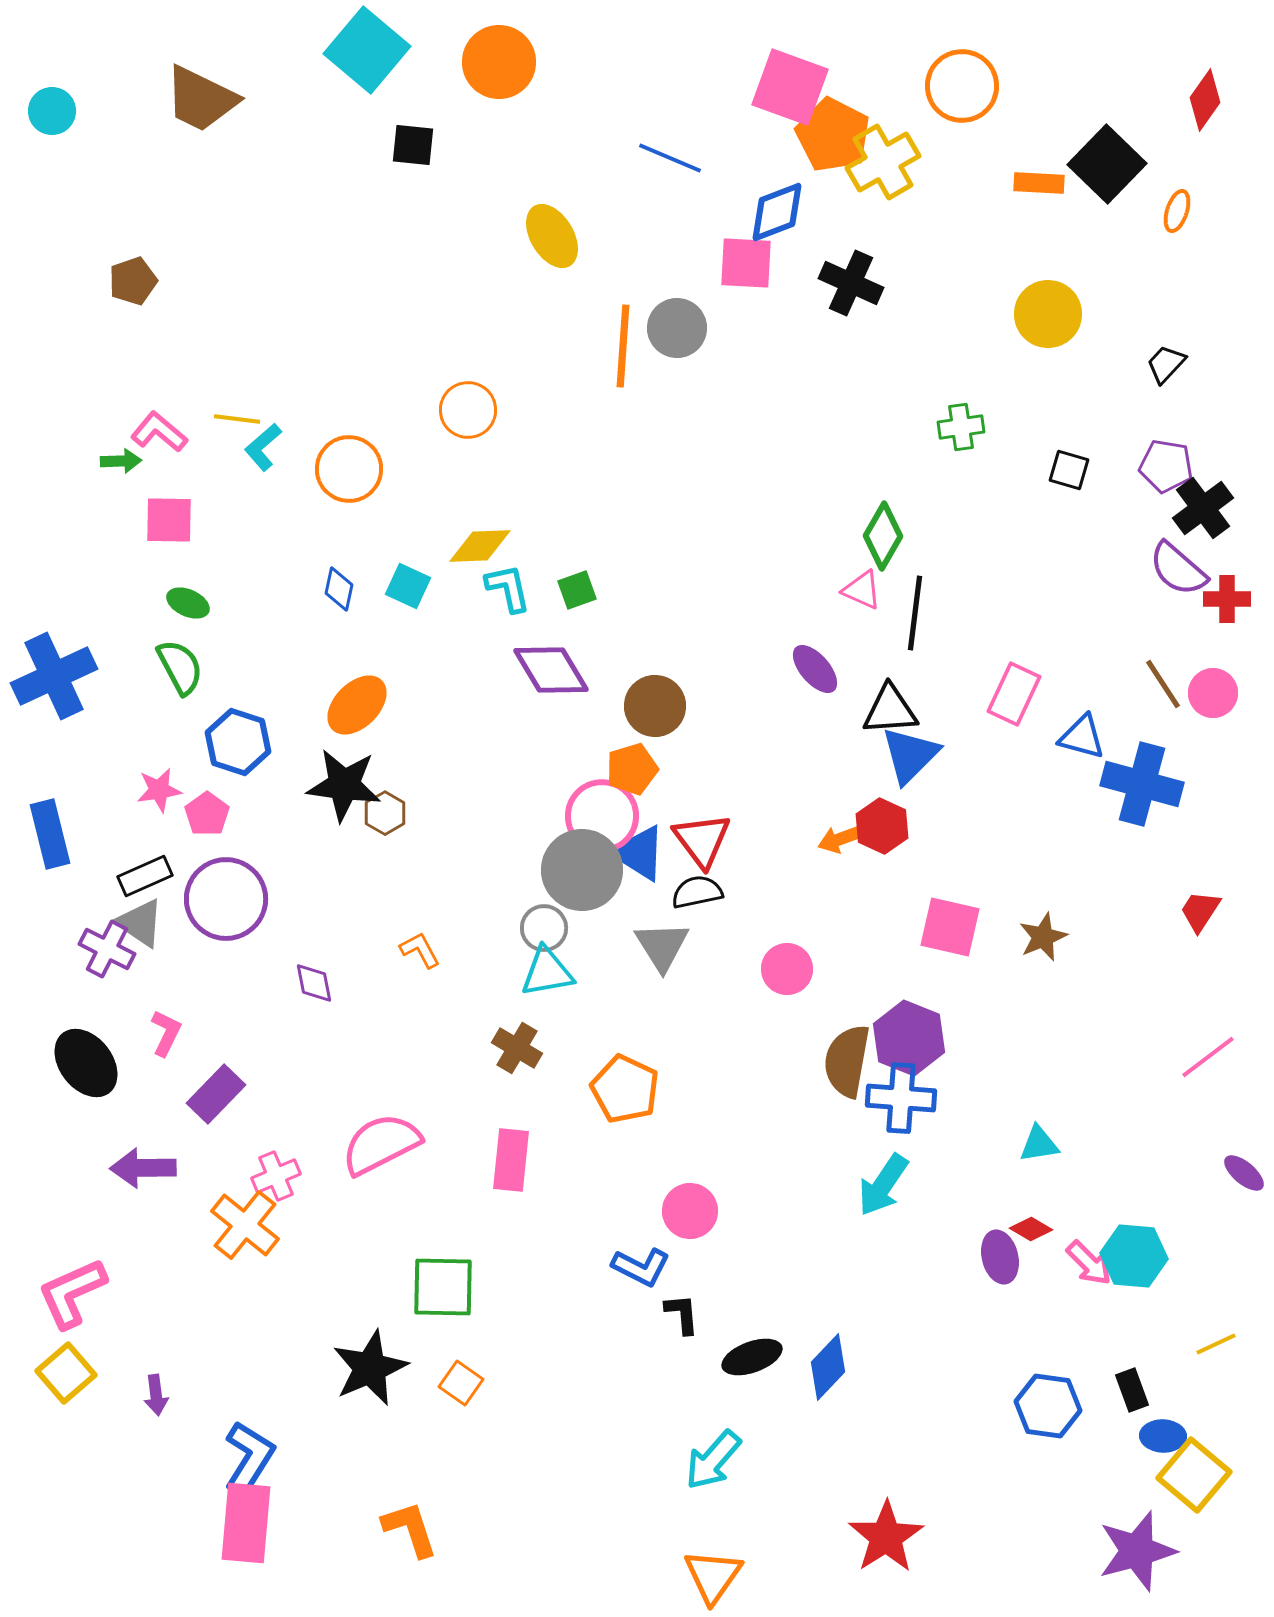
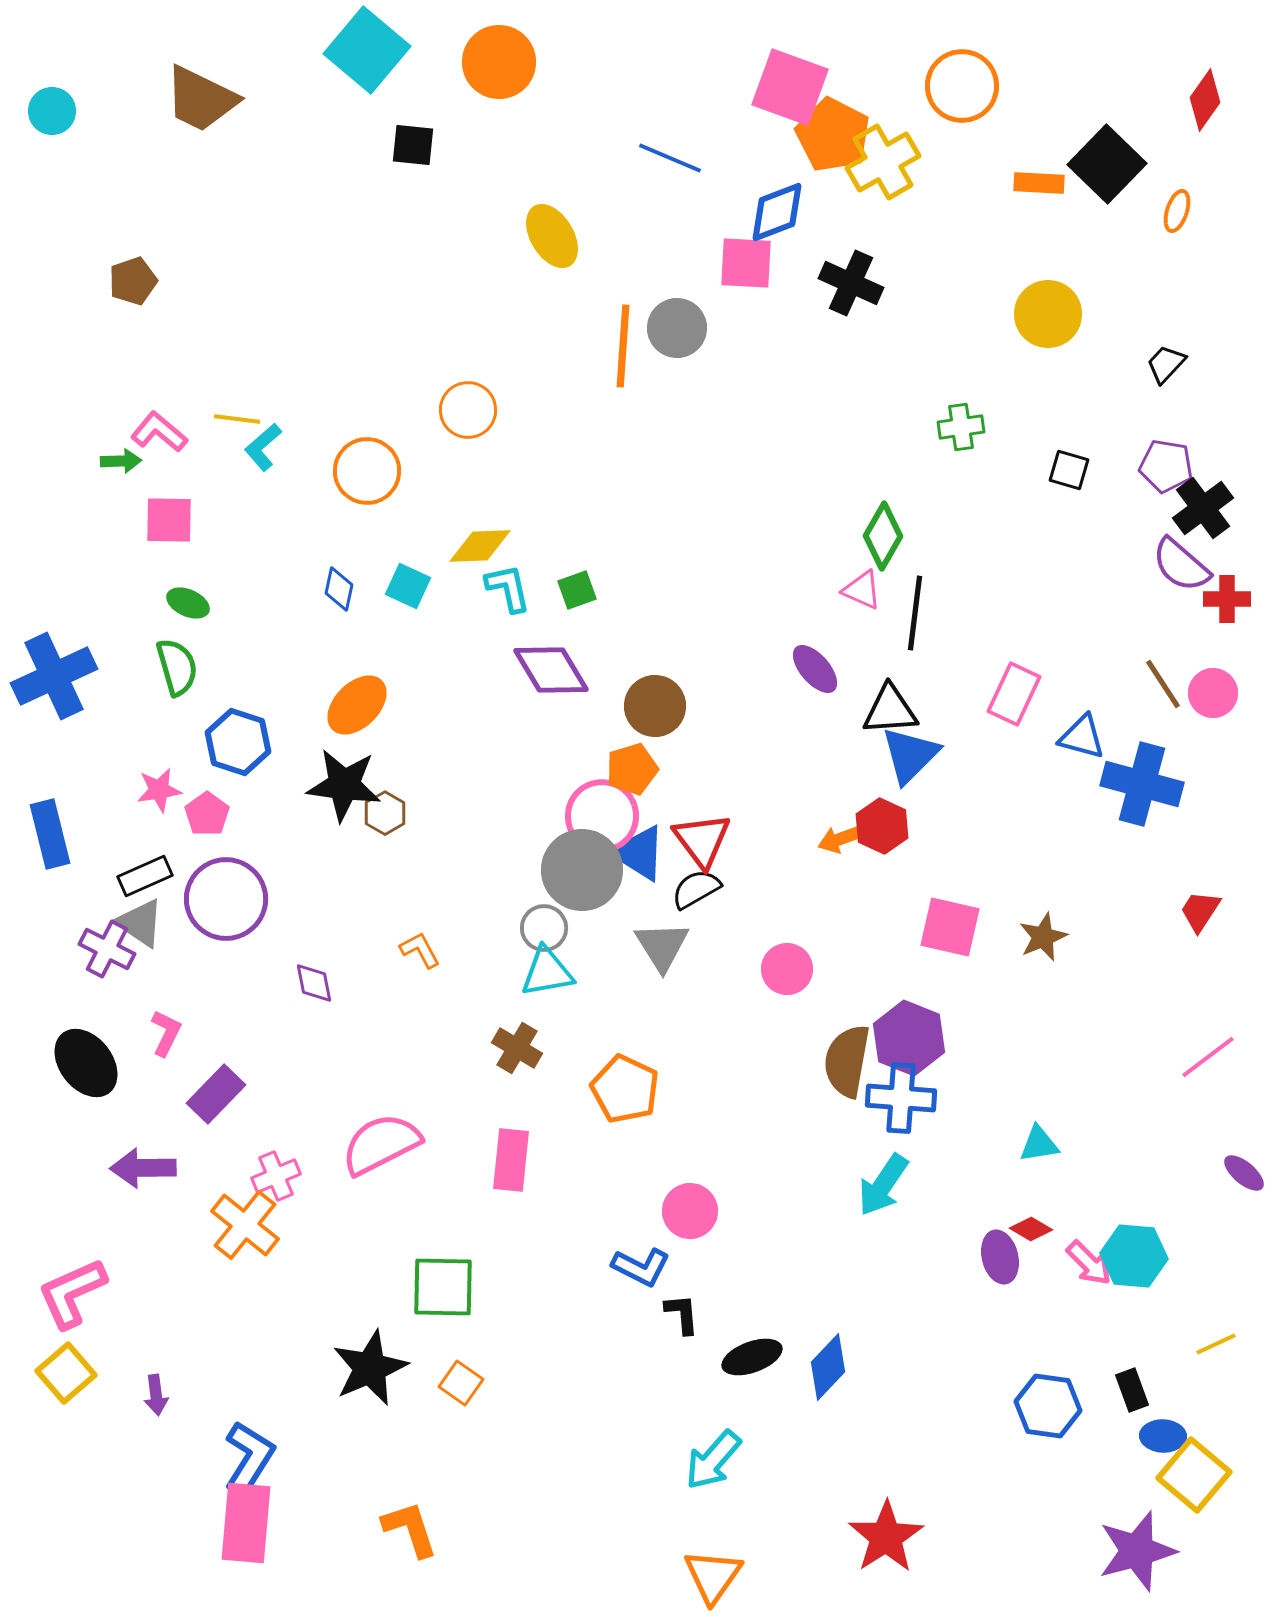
orange circle at (349, 469): moved 18 px right, 2 px down
purple semicircle at (1178, 569): moved 3 px right, 4 px up
green semicircle at (180, 667): moved 3 px left; rotated 12 degrees clockwise
black semicircle at (697, 892): moved 1 px left, 3 px up; rotated 18 degrees counterclockwise
